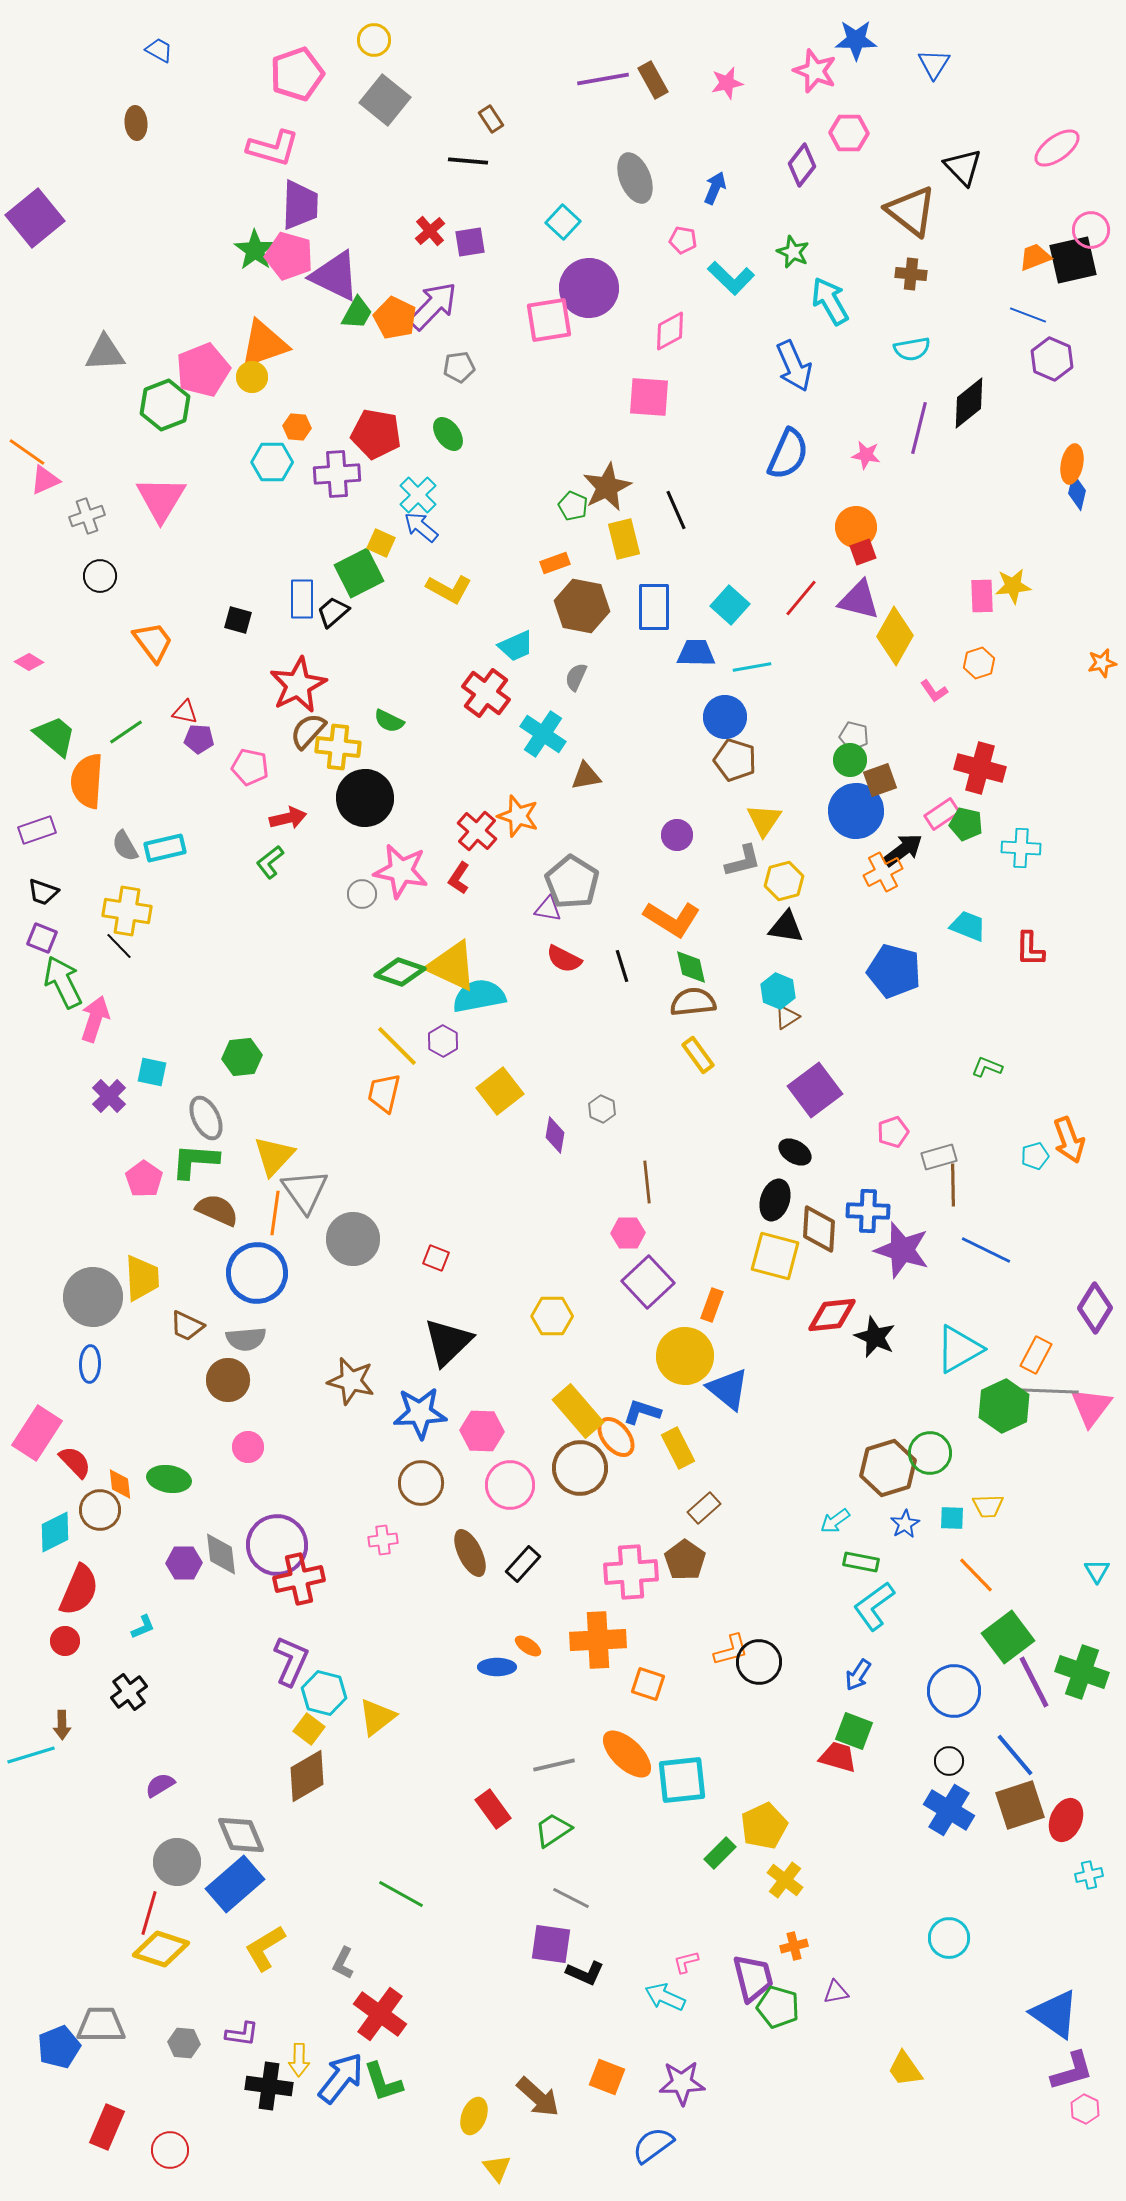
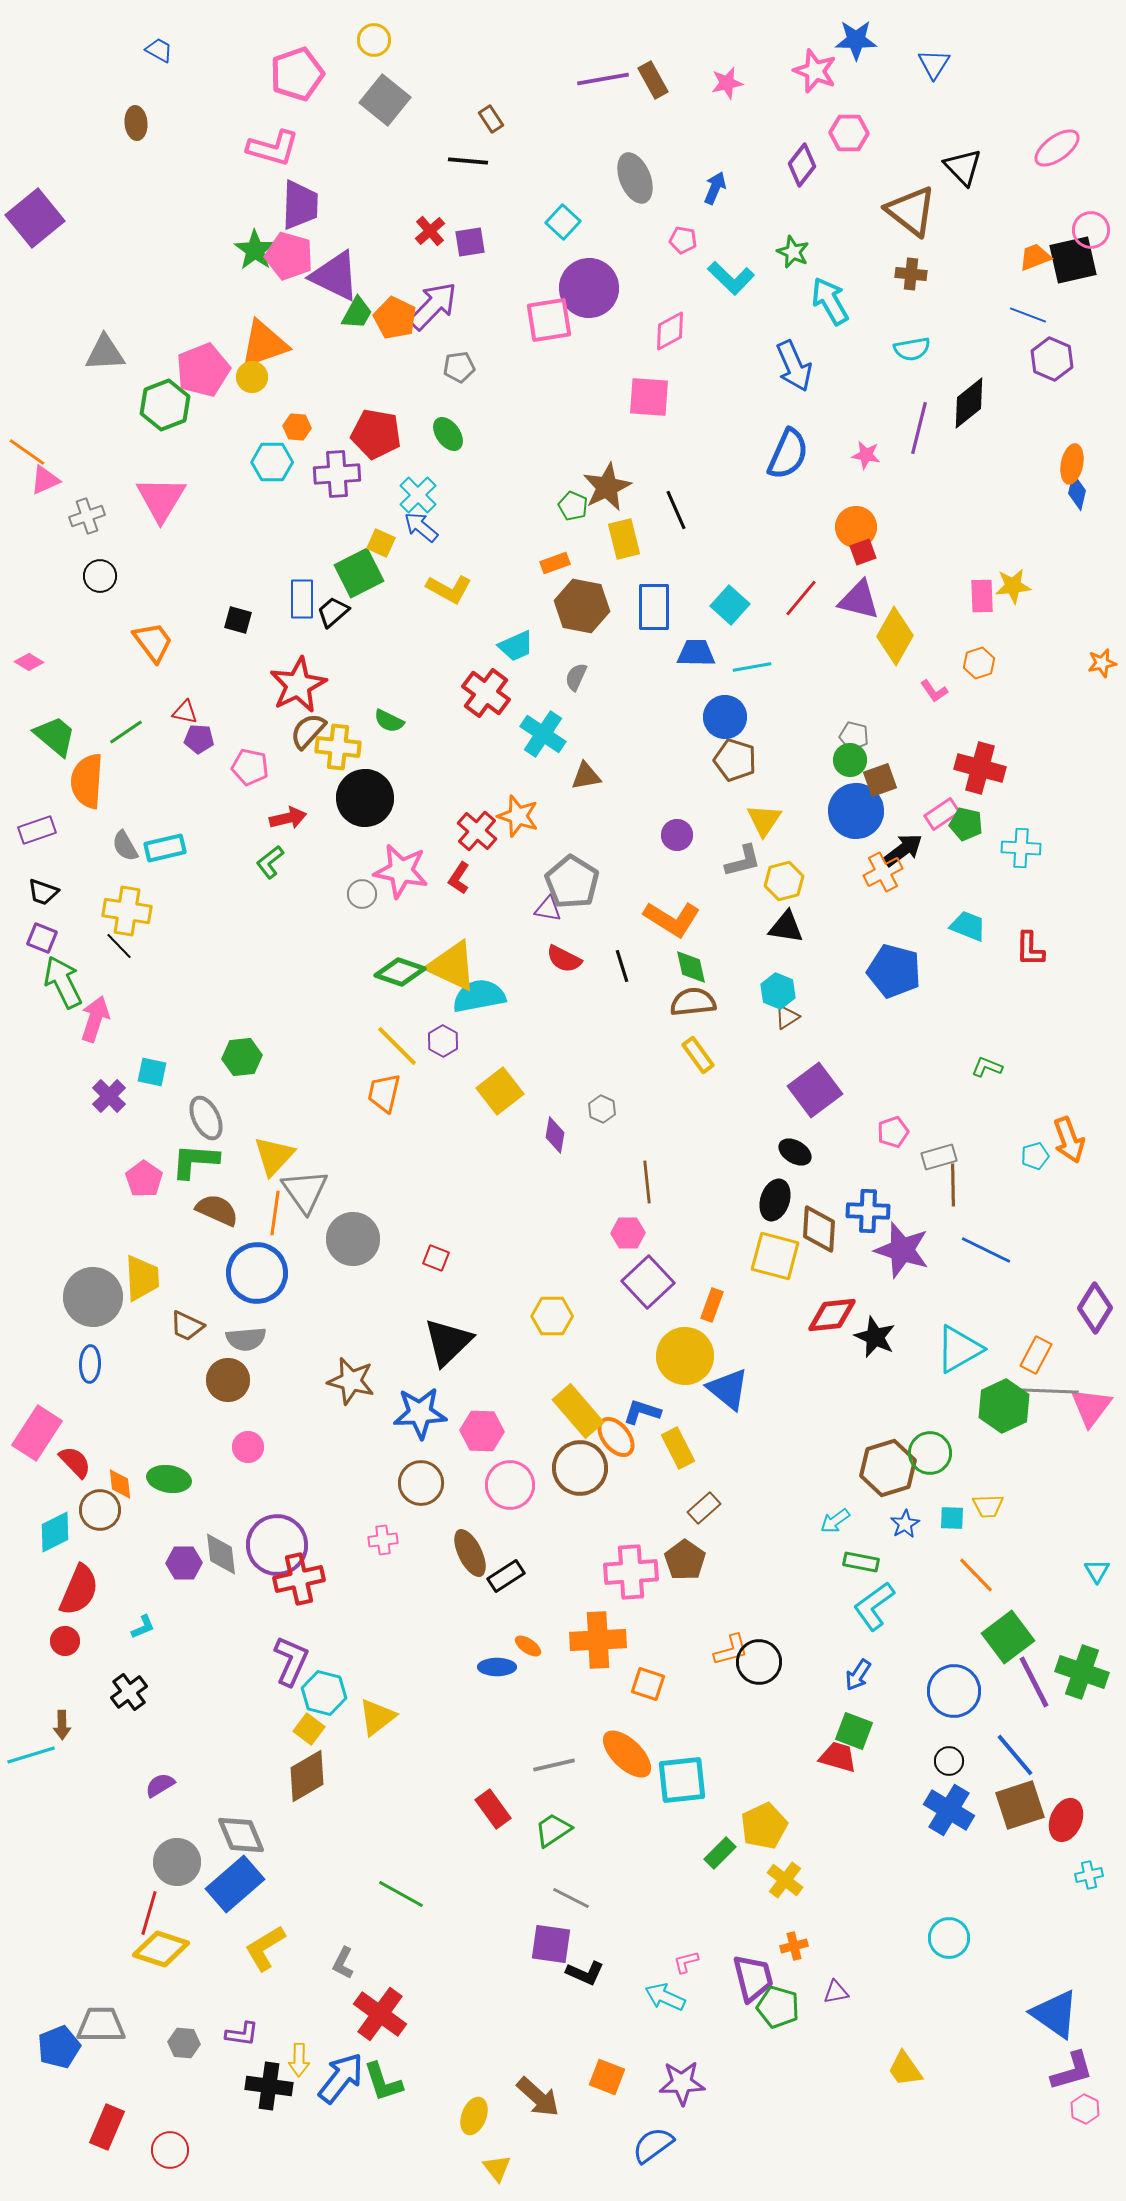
black rectangle at (523, 1564): moved 17 px left, 12 px down; rotated 15 degrees clockwise
